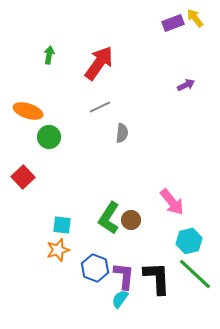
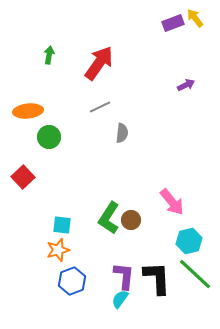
orange ellipse: rotated 24 degrees counterclockwise
blue hexagon: moved 23 px left, 13 px down; rotated 20 degrees clockwise
